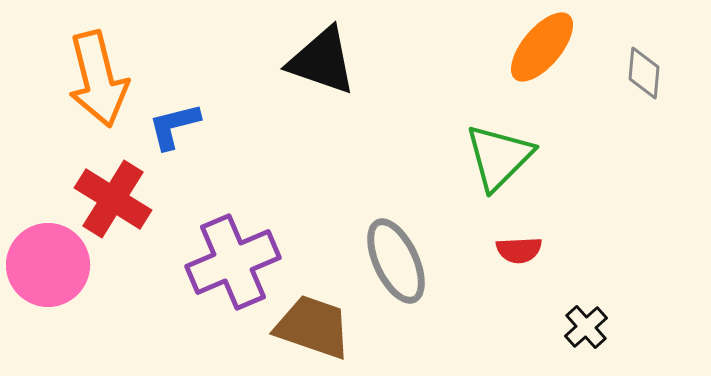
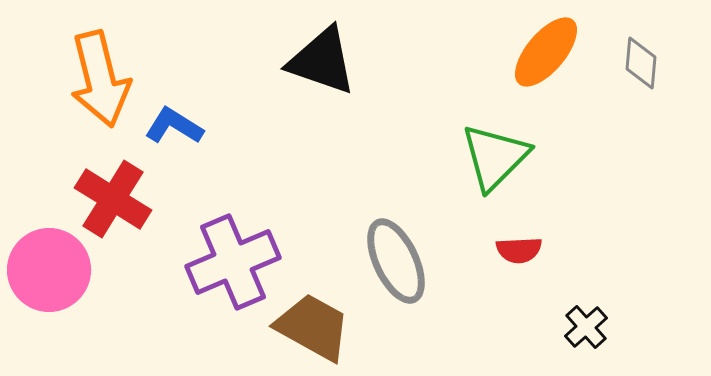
orange ellipse: moved 4 px right, 5 px down
gray diamond: moved 3 px left, 10 px up
orange arrow: moved 2 px right
blue L-shape: rotated 46 degrees clockwise
green triangle: moved 4 px left
pink circle: moved 1 px right, 5 px down
brown trapezoid: rotated 10 degrees clockwise
